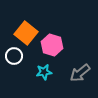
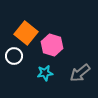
cyan star: moved 1 px right, 1 px down
